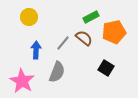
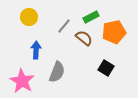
gray line: moved 1 px right, 17 px up
